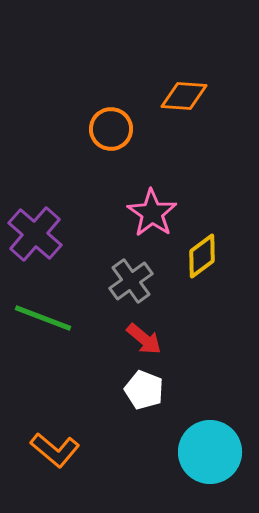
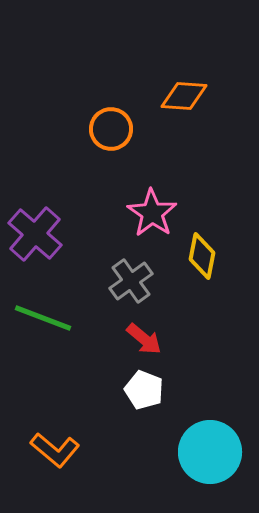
yellow diamond: rotated 42 degrees counterclockwise
